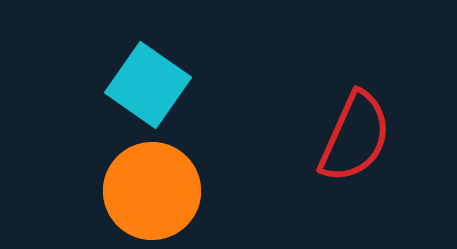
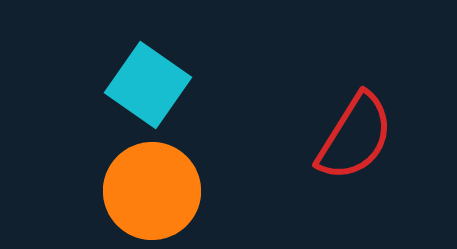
red semicircle: rotated 8 degrees clockwise
